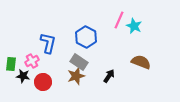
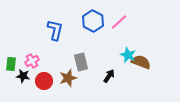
pink line: moved 2 px down; rotated 24 degrees clockwise
cyan star: moved 6 px left, 29 px down
blue hexagon: moved 7 px right, 16 px up
blue L-shape: moved 7 px right, 13 px up
gray rectangle: moved 2 px right; rotated 42 degrees clockwise
brown star: moved 8 px left, 2 px down
red circle: moved 1 px right, 1 px up
